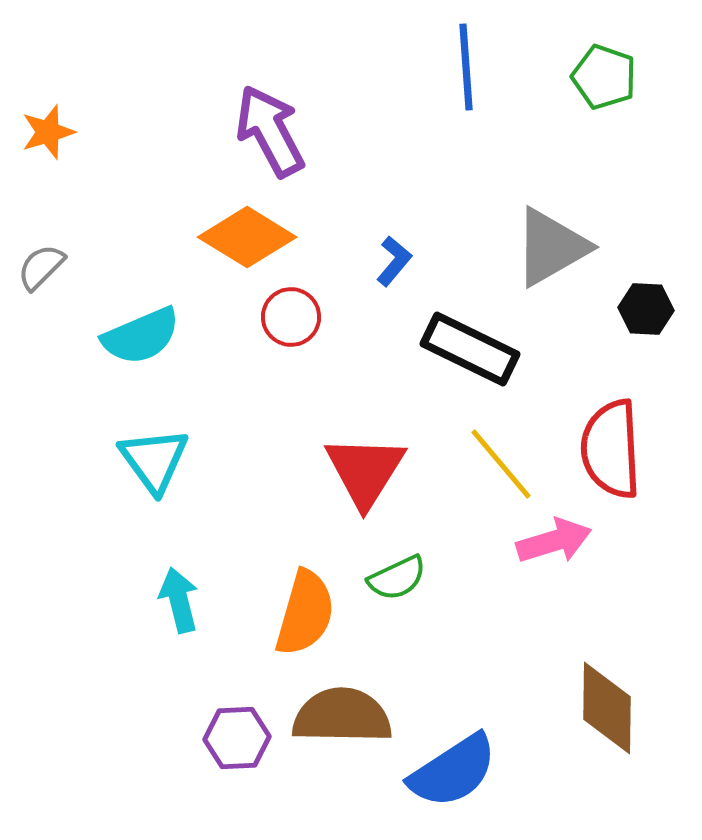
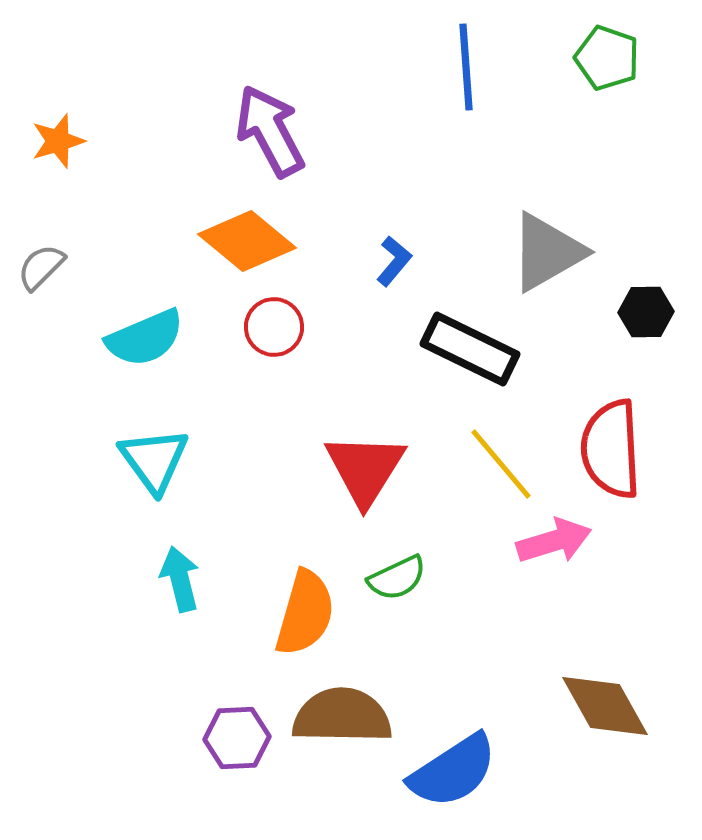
green pentagon: moved 3 px right, 19 px up
orange star: moved 10 px right, 9 px down
orange diamond: moved 4 px down; rotated 8 degrees clockwise
gray triangle: moved 4 px left, 5 px down
black hexagon: moved 3 px down; rotated 4 degrees counterclockwise
red circle: moved 17 px left, 10 px down
cyan semicircle: moved 4 px right, 2 px down
red triangle: moved 2 px up
cyan arrow: moved 1 px right, 21 px up
brown diamond: moved 2 px left, 2 px up; rotated 30 degrees counterclockwise
